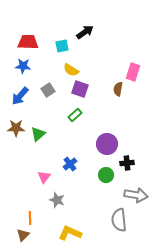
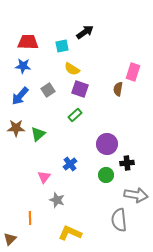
yellow semicircle: moved 1 px right, 1 px up
brown triangle: moved 13 px left, 4 px down
